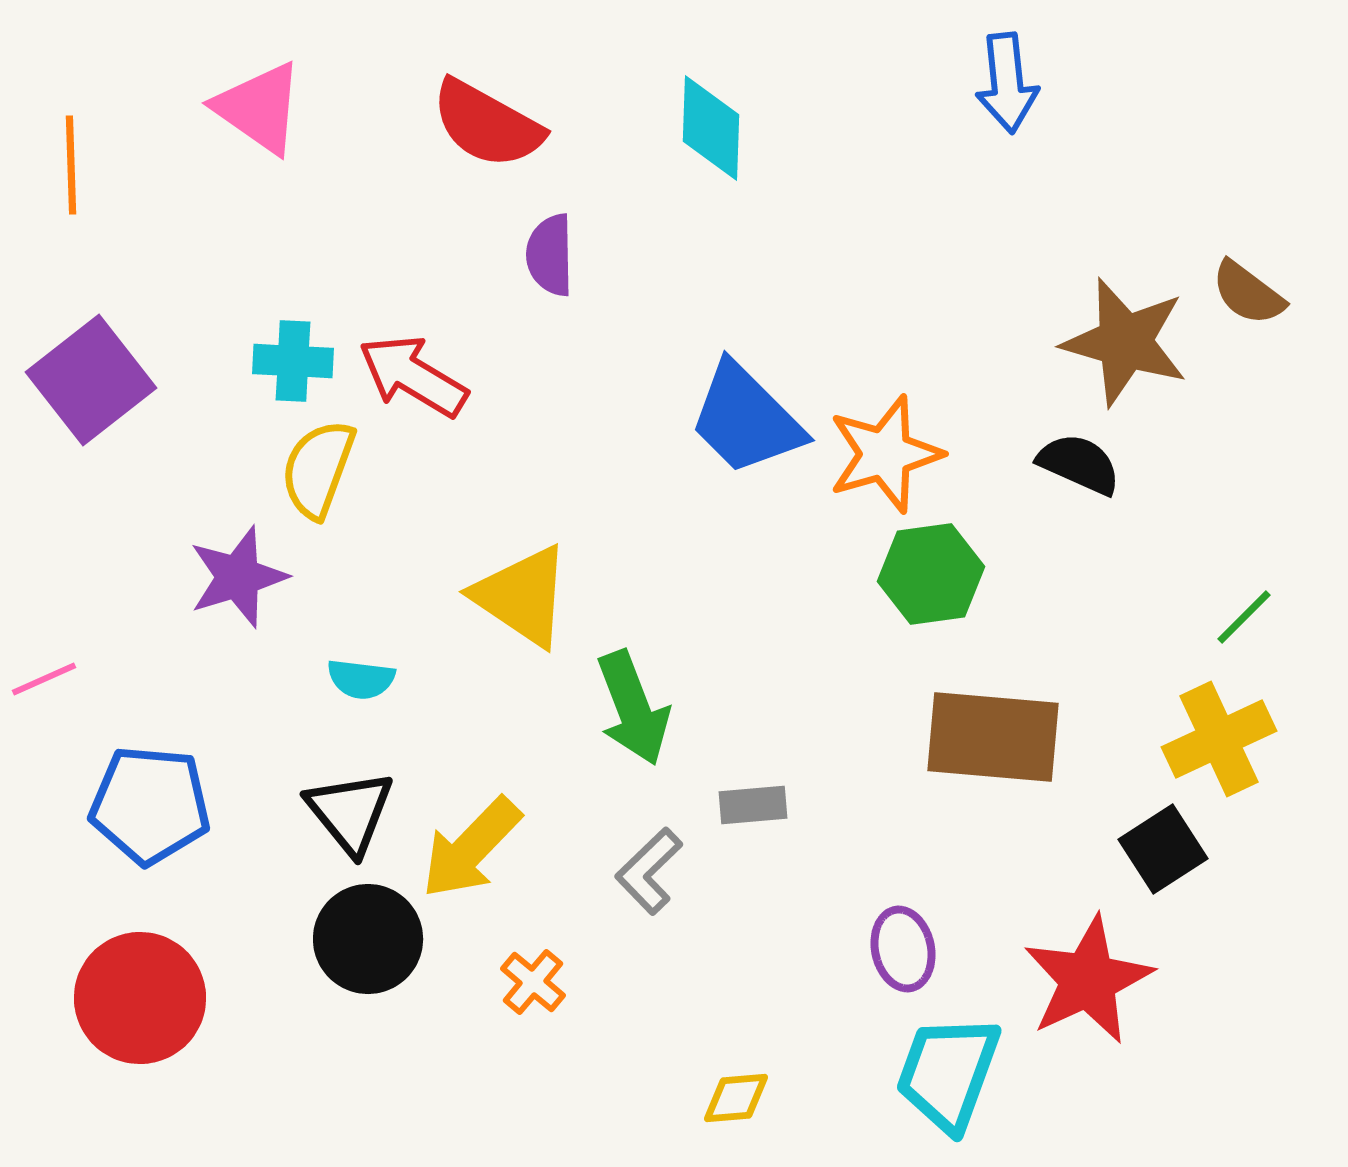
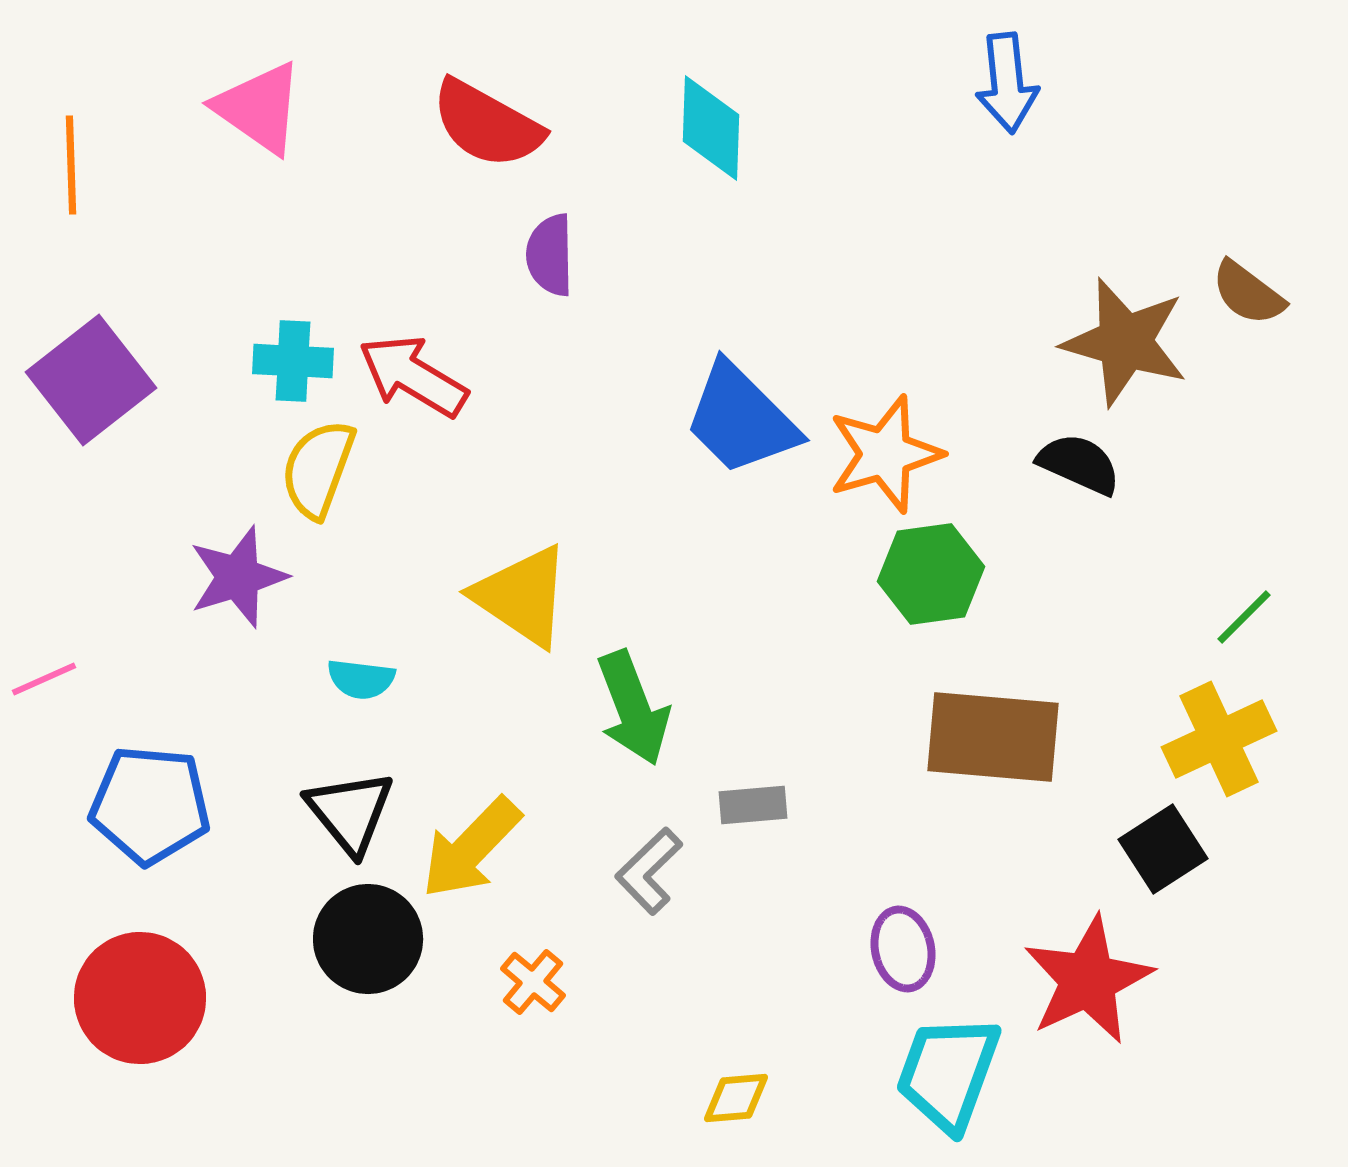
blue trapezoid: moved 5 px left
